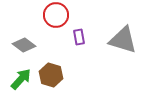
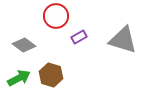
red circle: moved 1 px down
purple rectangle: rotated 70 degrees clockwise
green arrow: moved 2 px left, 1 px up; rotated 20 degrees clockwise
